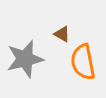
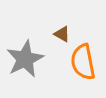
gray star: rotated 12 degrees counterclockwise
